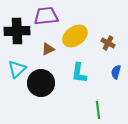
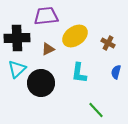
black cross: moved 7 px down
green line: moved 2 px left; rotated 36 degrees counterclockwise
